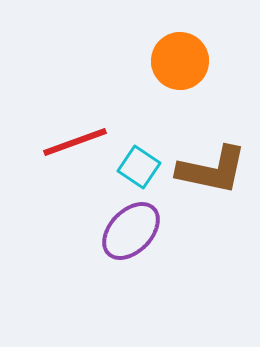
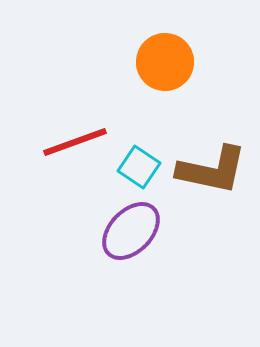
orange circle: moved 15 px left, 1 px down
